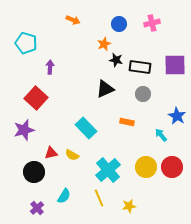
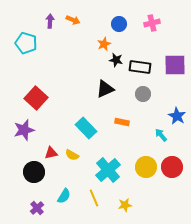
purple arrow: moved 46 px up
orange rectangle: moved 5 px left
yellow line: moved 5 px left
yellow star: moved 4 px left, 1 px up
